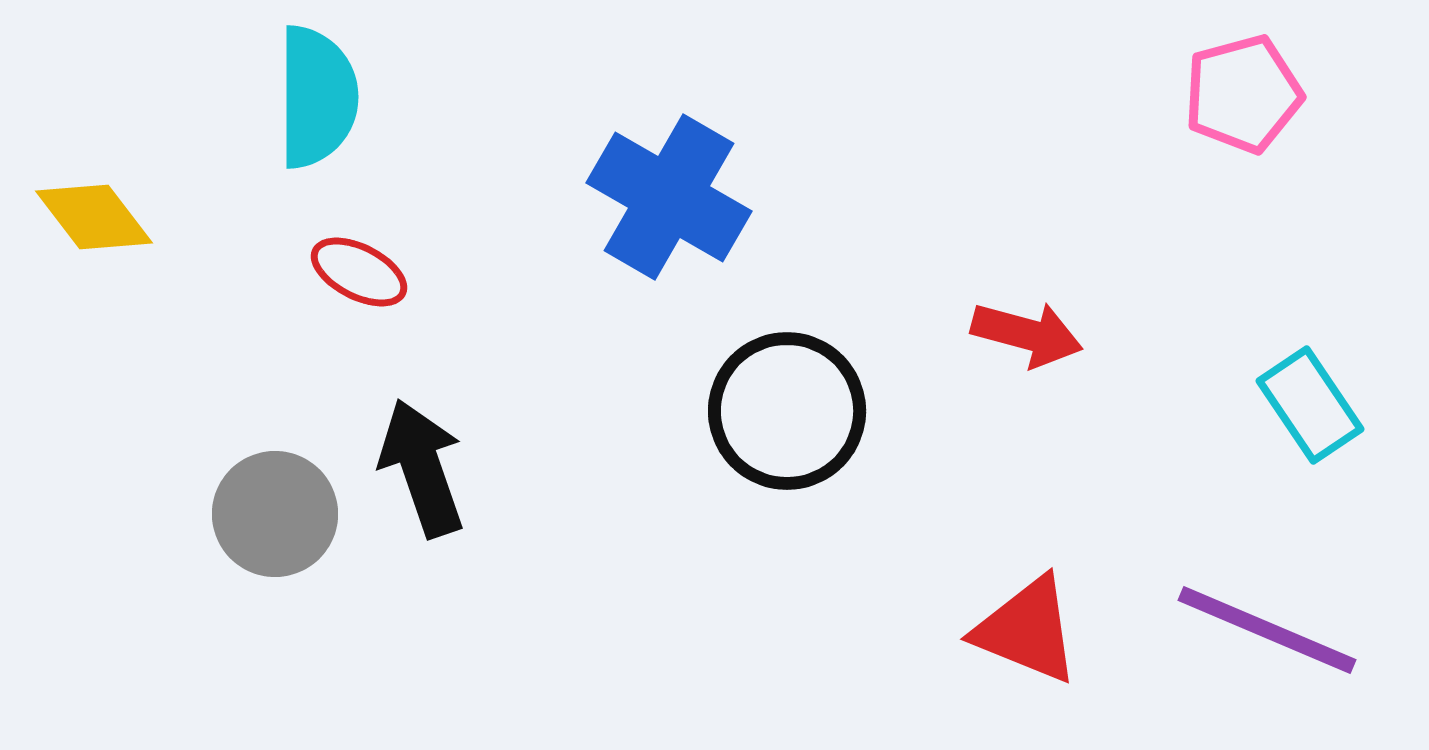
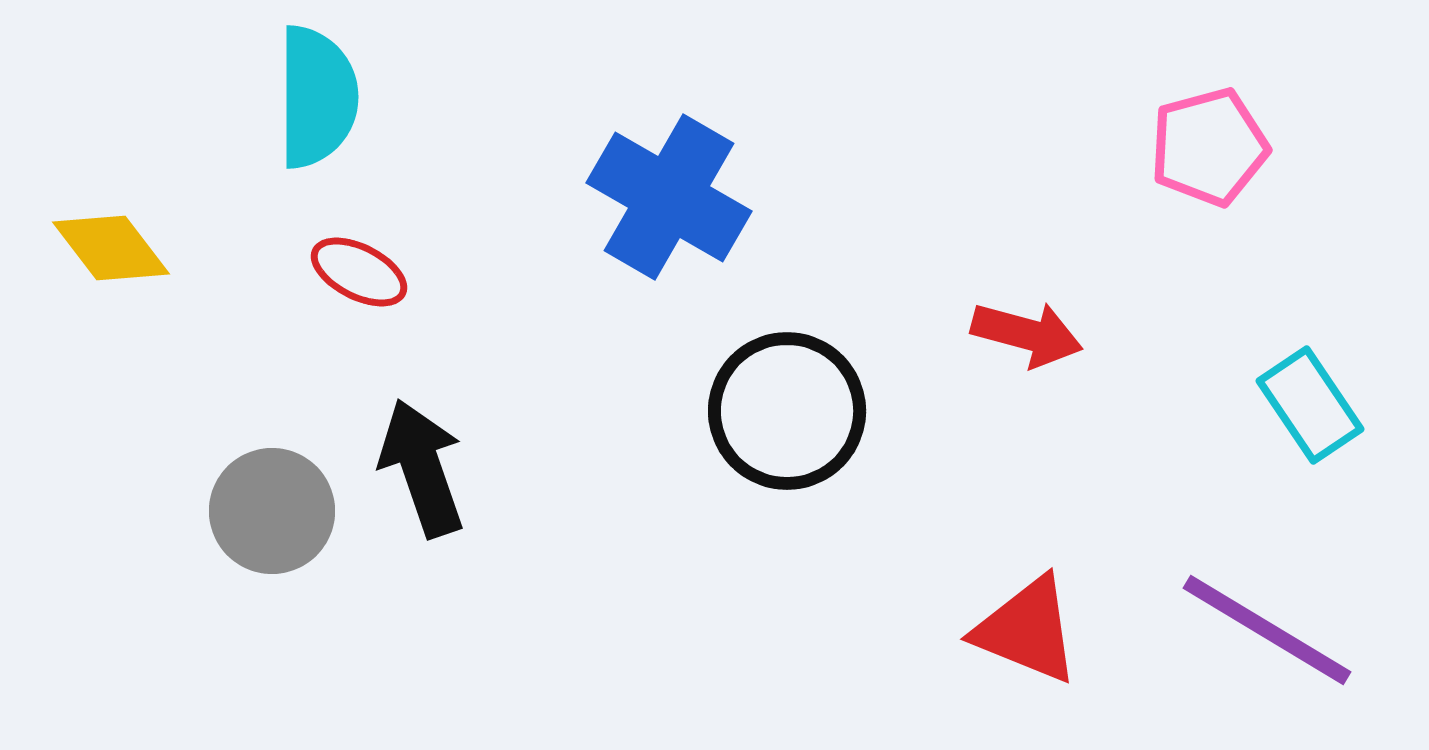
pink pentagon: moved 34 px left, 53 px down
yellow diamond: moved 17 px right, 31 px down
gray circle: moved 3 px left, 3 px up
purple line: rotated 8 degrees clockwise
